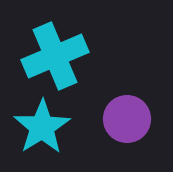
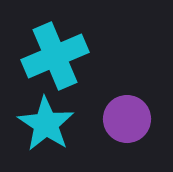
cyan star: moved 4 px right, 3 px up; rotated 6 degrees counterclockwise
